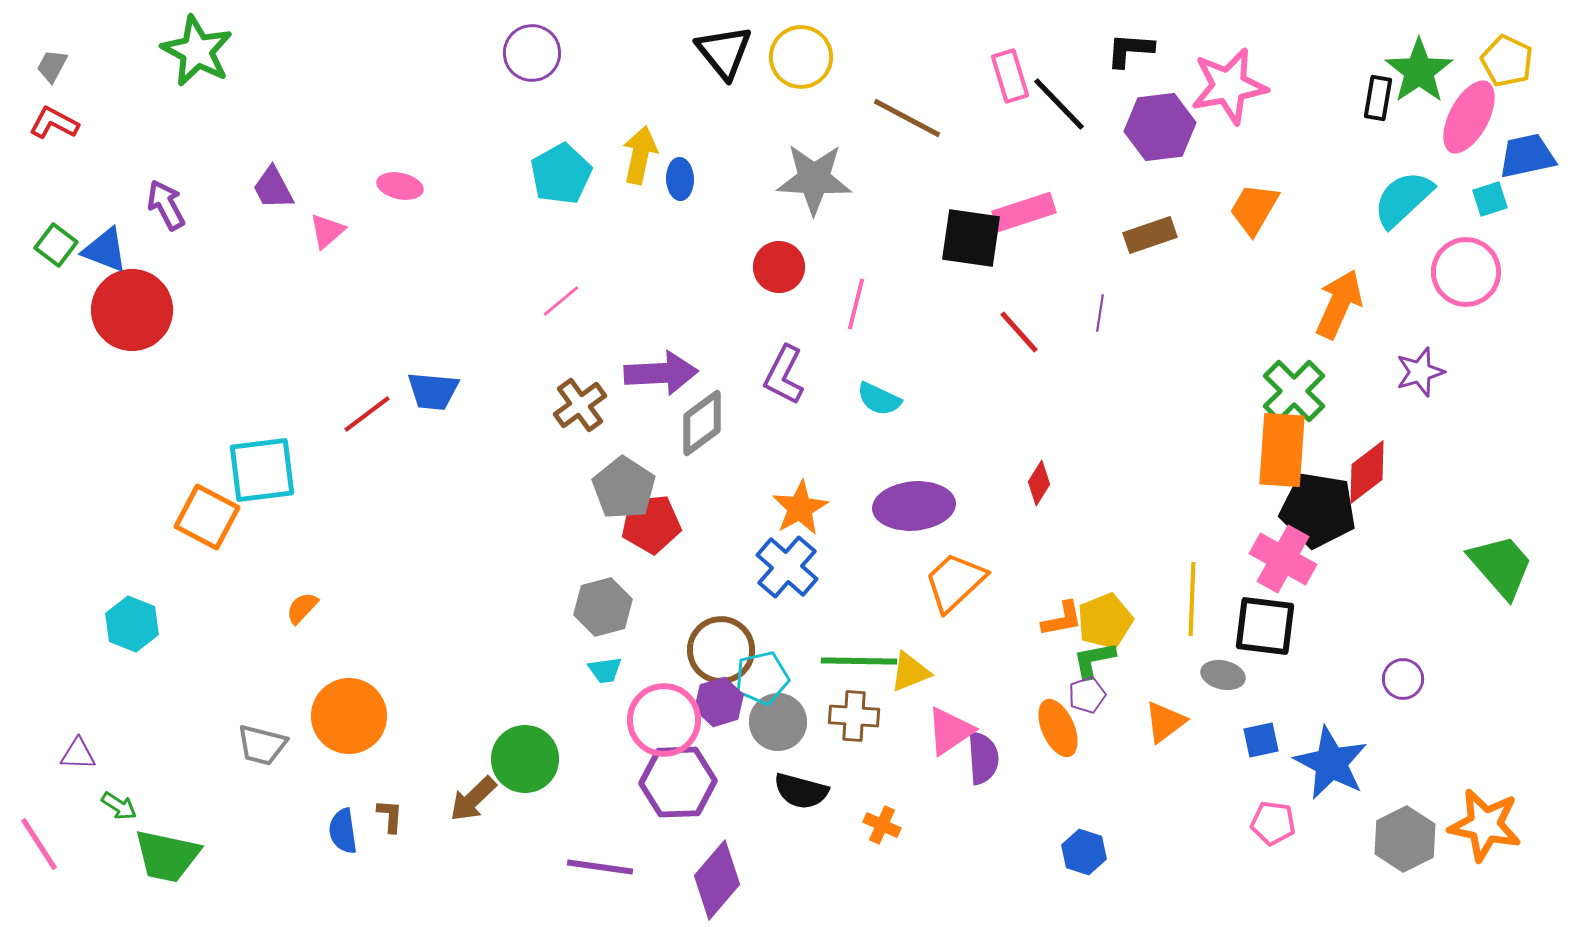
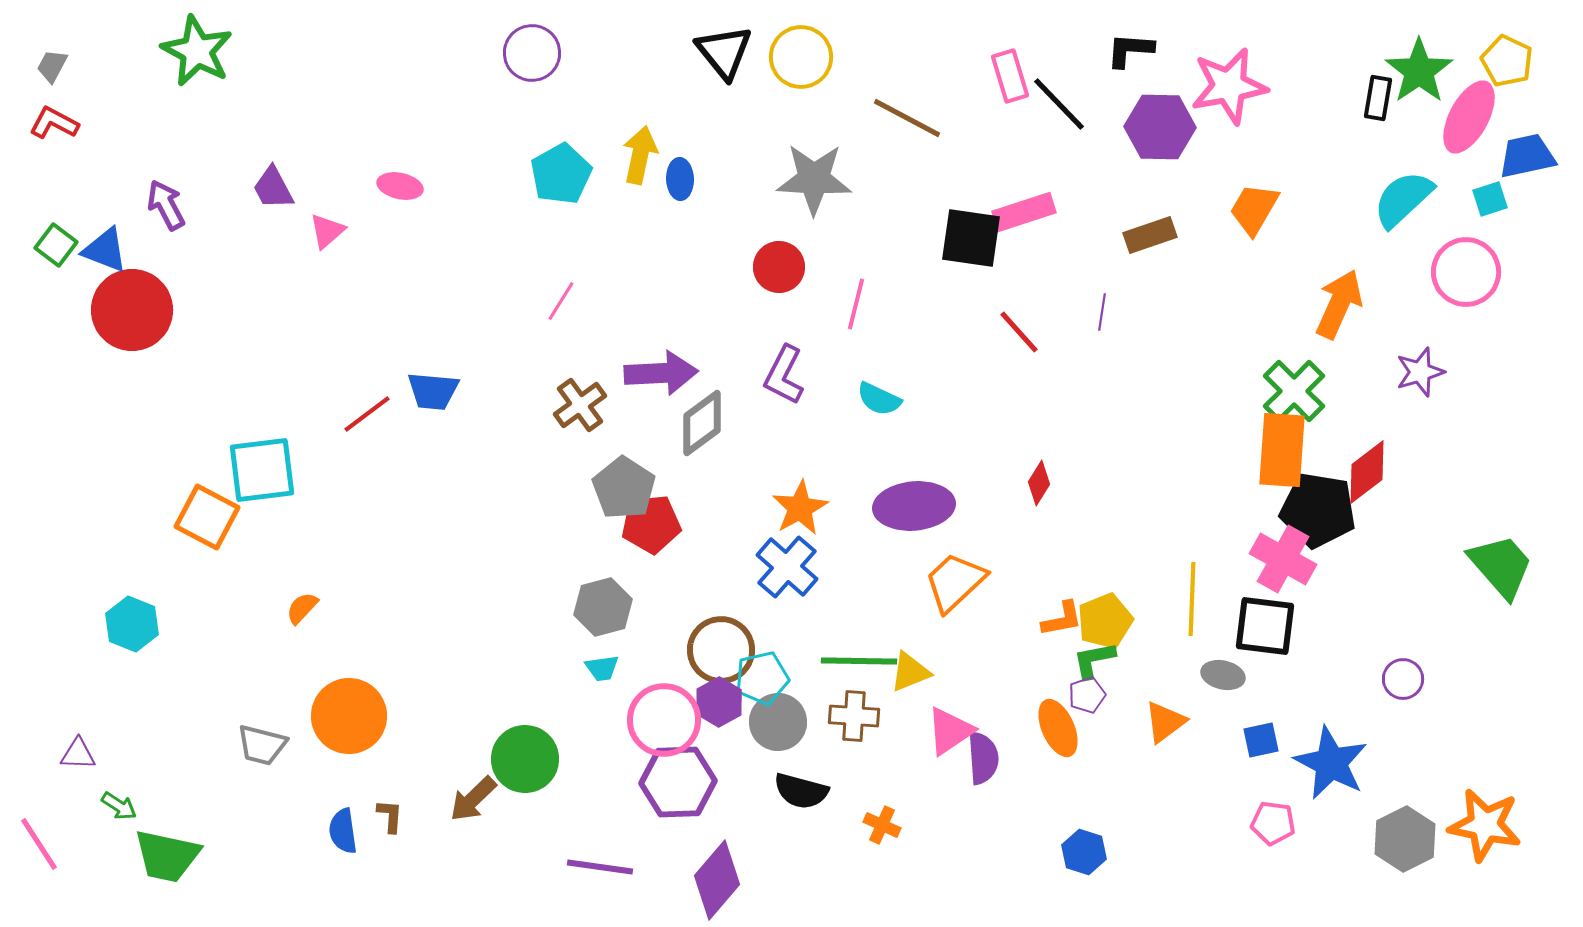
purple hexagon at (1160, 127): rotated 8 degrees clockwise
pink line at (561, 301): rotated 18 degrees counterclockwise
purple line at (1100, 313): moved 2 px right, 1 px up
cyan trapezoid at (605, 670): moved 3 px left, 2 px up
purple hexagon at (719, 702): rotated 12 degrees counterclockwise
